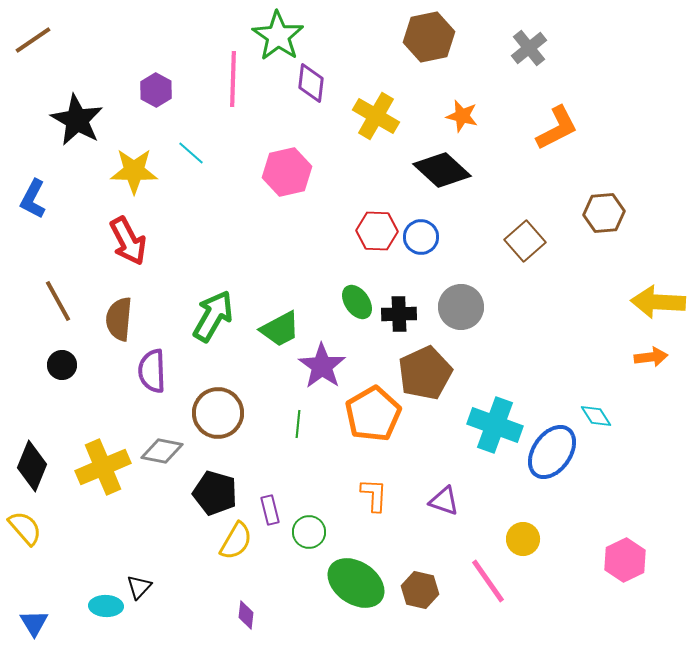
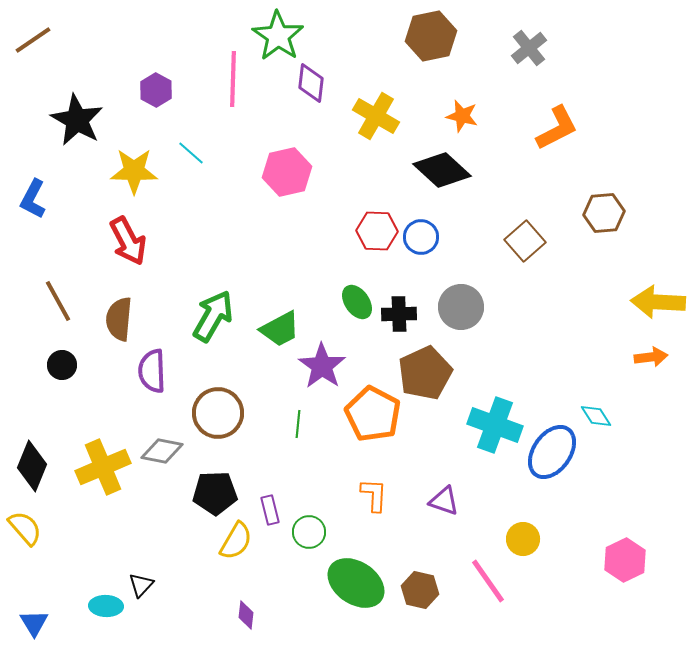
brown hexagon at (429, 37): moved 2 px right, 1 px up
orange pentagon at (373, 414): rotated 14 degrees counterclockwise
black pentagon at (215, 493): rotated 18 degrees counterclockwise
black triangle at (139, 587): moved 2 px right, 2 px up
